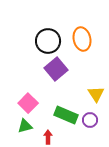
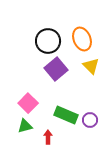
orange ellipse: rotated 10 degrees counterclockwise
yellow triangle: moved 5 px left, 28 px up; rotated 12 degrees counterclockwise
